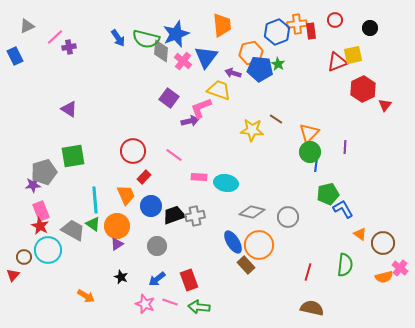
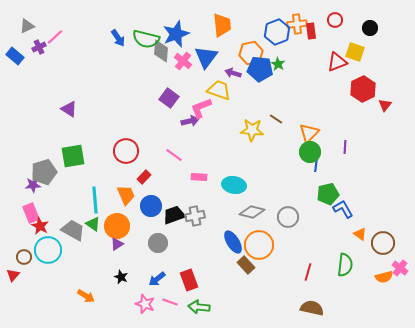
purple cross at (69, 47): moved 30 px left; rotated 16 degrees counterclockwise
yellow square at (353, 55): moved 2 px right, 3 px up; rotated 30 degrees clockwise
blue rectangle at (15, 56): rotated 24 degrees counterclockwise
red circle at (133, 151): moved 7 px left
cyan ellipse at (226, 183): moved 8 px right, 2 px down
pink rectangle at (41, 211): moved 10 px left, 2 px down
gray circle at (157, 246): moved 1 px right, 3 px up
